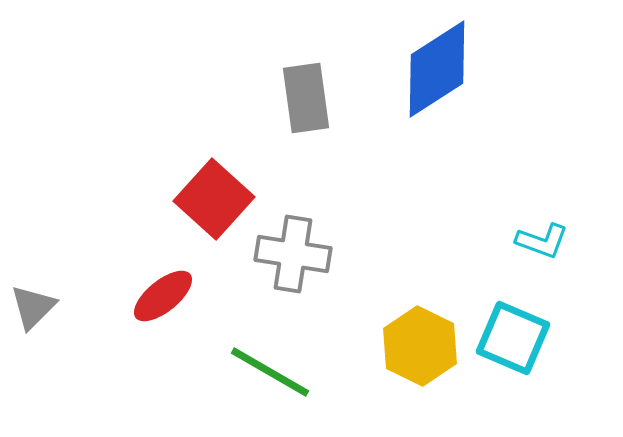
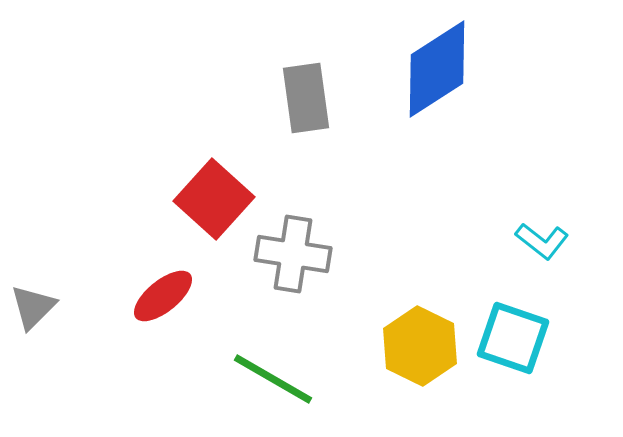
cyan L-shape: rotated 18 degrees clockwise
cyan square: rotated 4 degrees counterclockwise
green line: moved 3 px right, 7 px down
